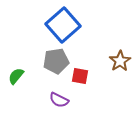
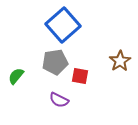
gray pentagon: moved 1 px left, 1 px down
